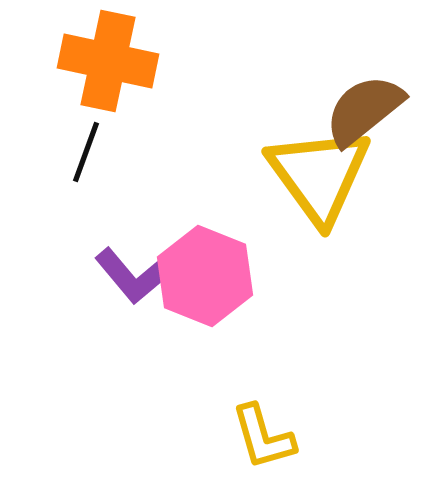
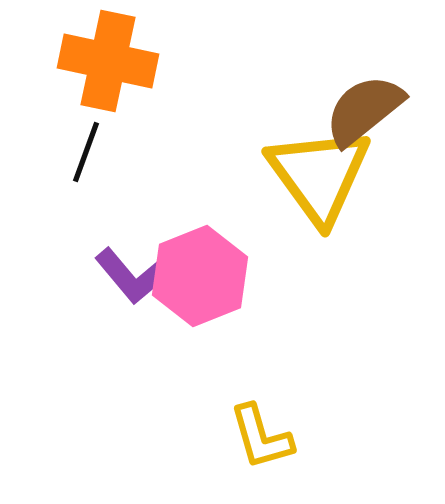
pink hexagon: moved 5 px left; rotated 16 degrees clockwise
yellow L-shape: moved 2 px left
